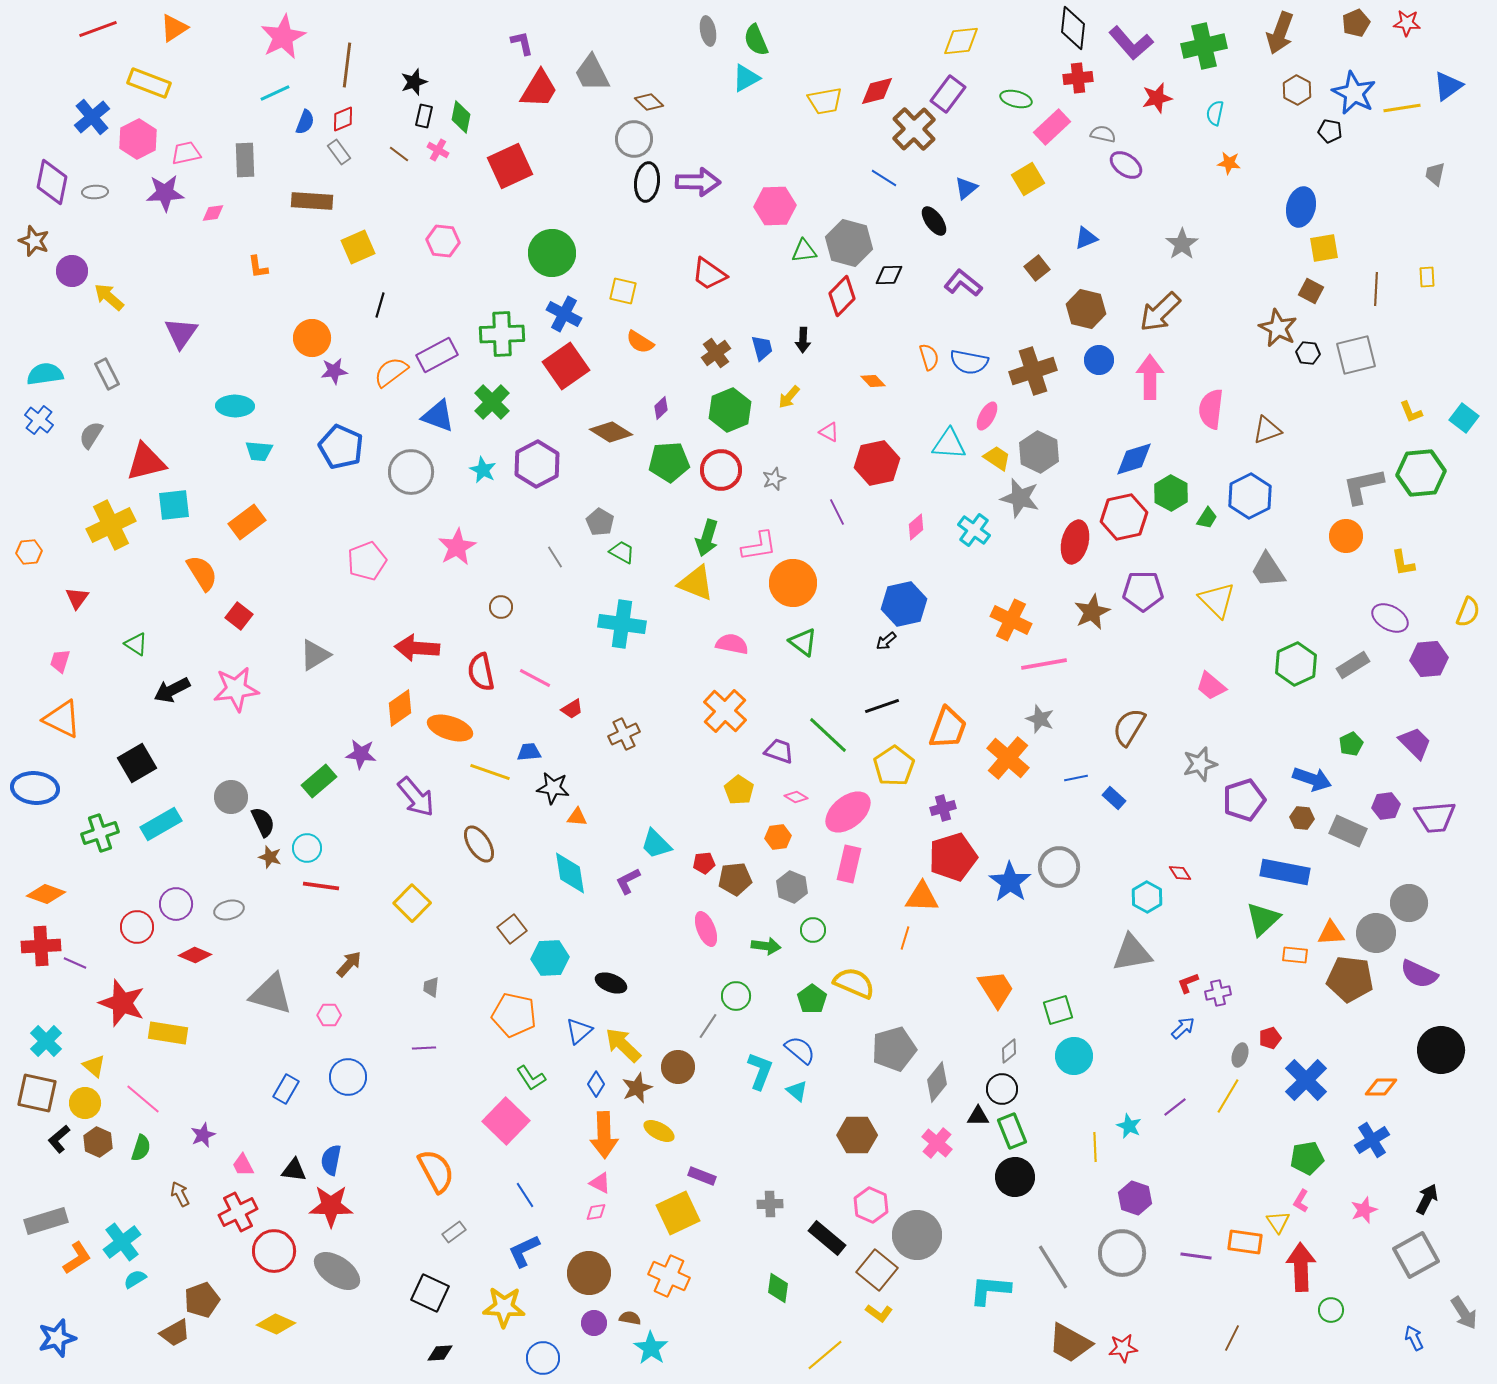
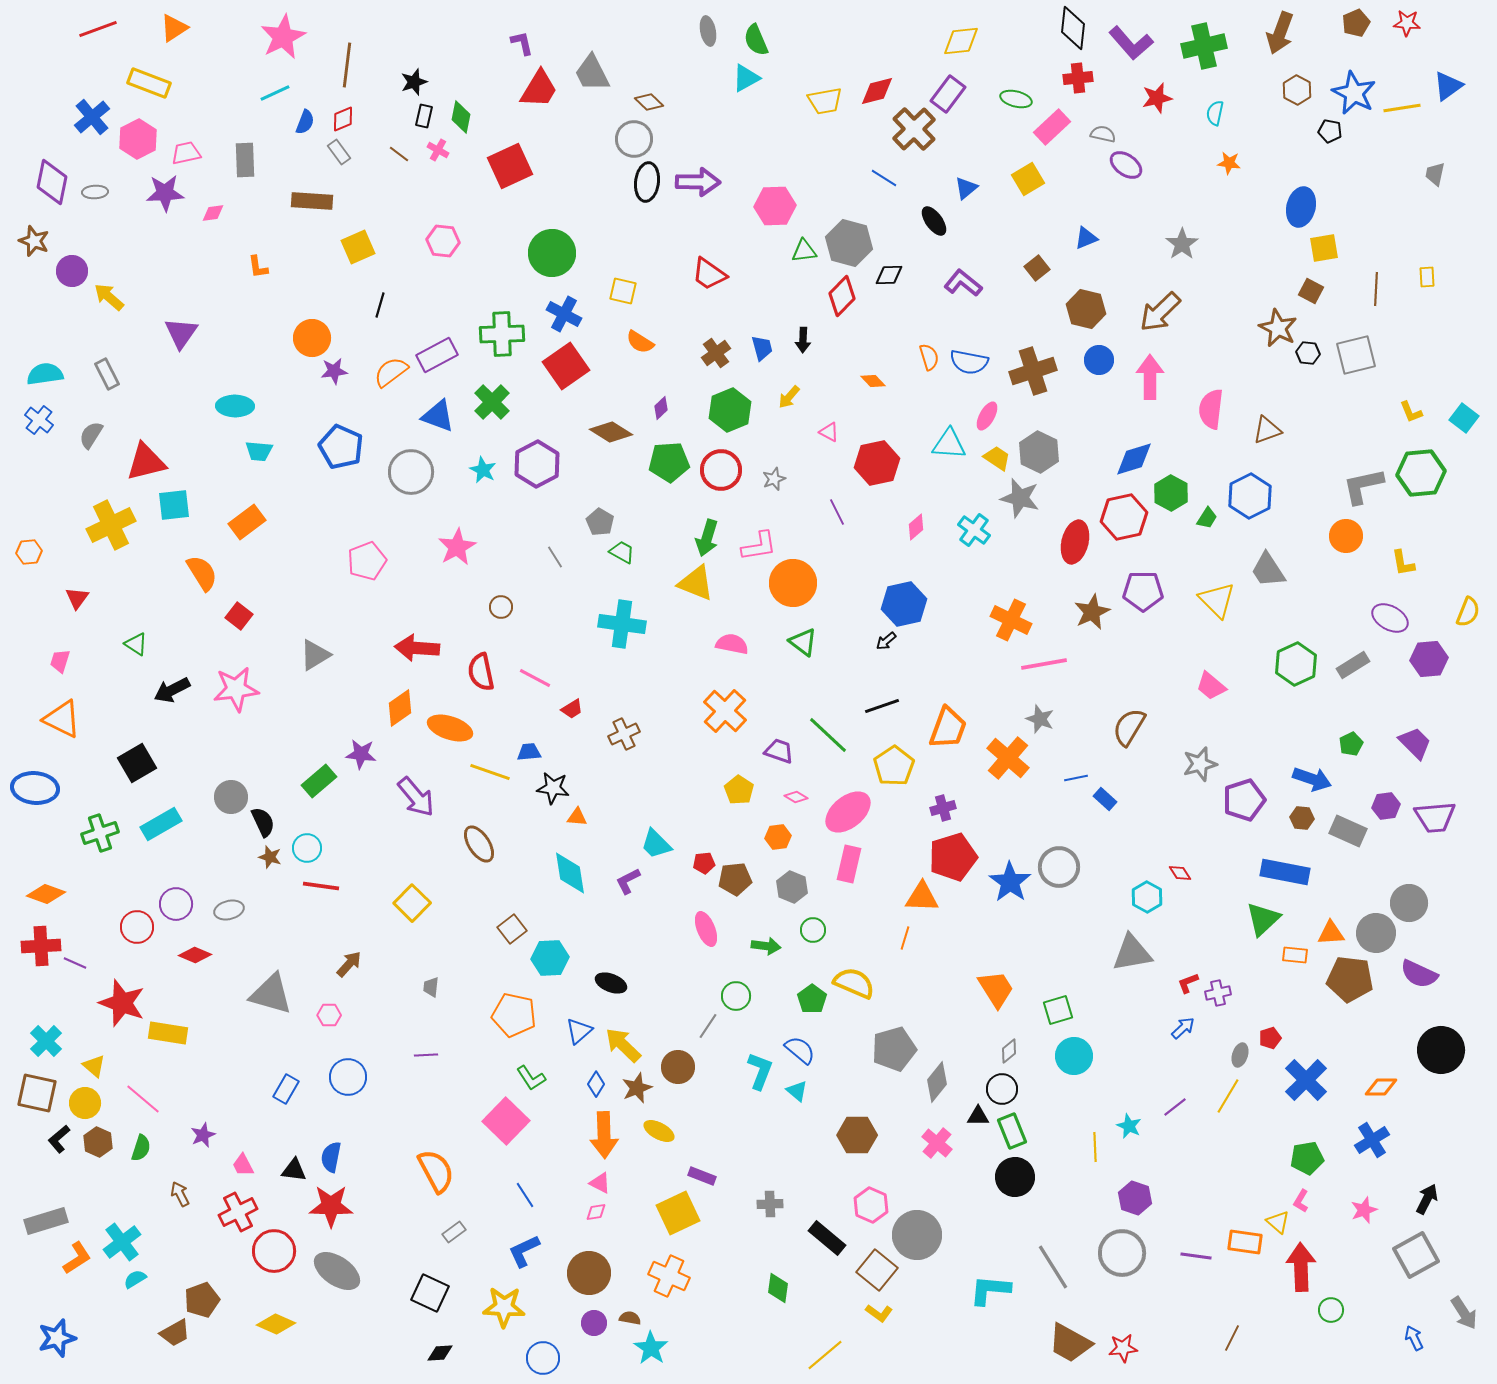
blue rectangle at (1114, 798): moved 9 px left, 1 px down
purple line at (424, 1048): moved 2 px right, 7 px down
blue semicircle at (331, 1160): moved 3 px up
yellow triangle at (1278, 1222): rotated 15 degrees counterclockwise
